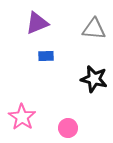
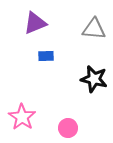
purple triangle: moved 2 px left
